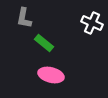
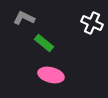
gray L-shape: rotated 105 degrees clockwise
